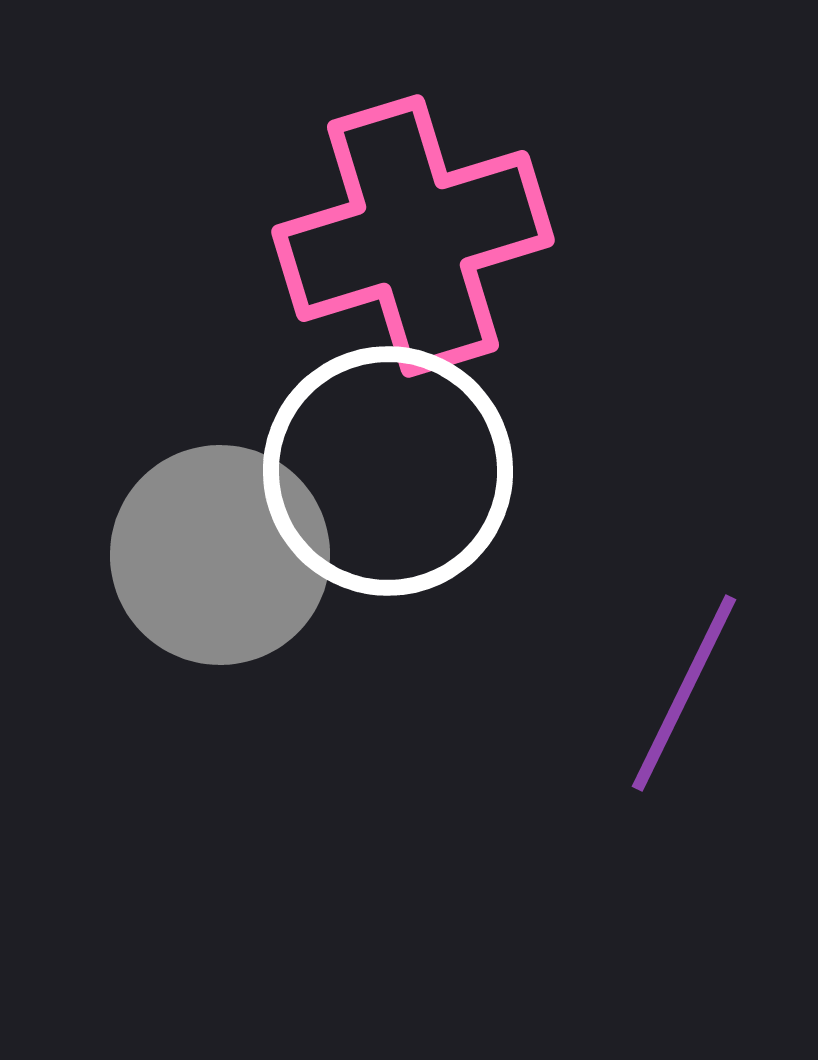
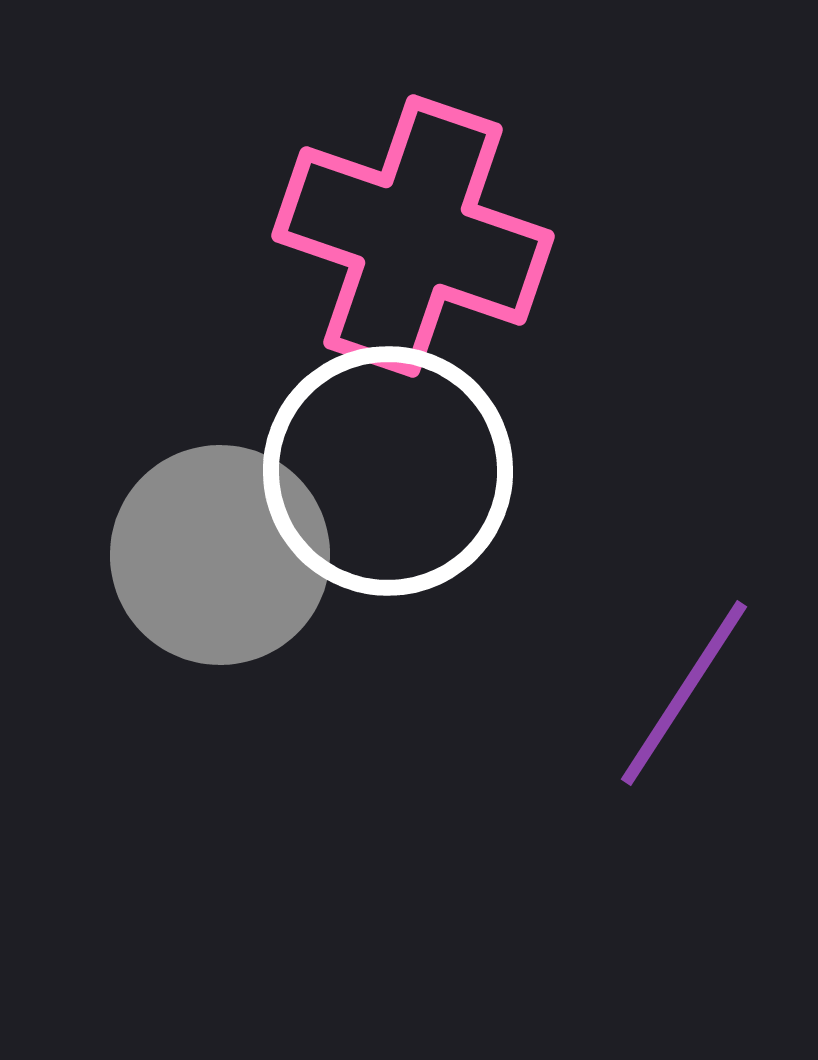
pink cross: rotated 36 degrees clockwise
purple line: rotated 7 degrees clockwise
